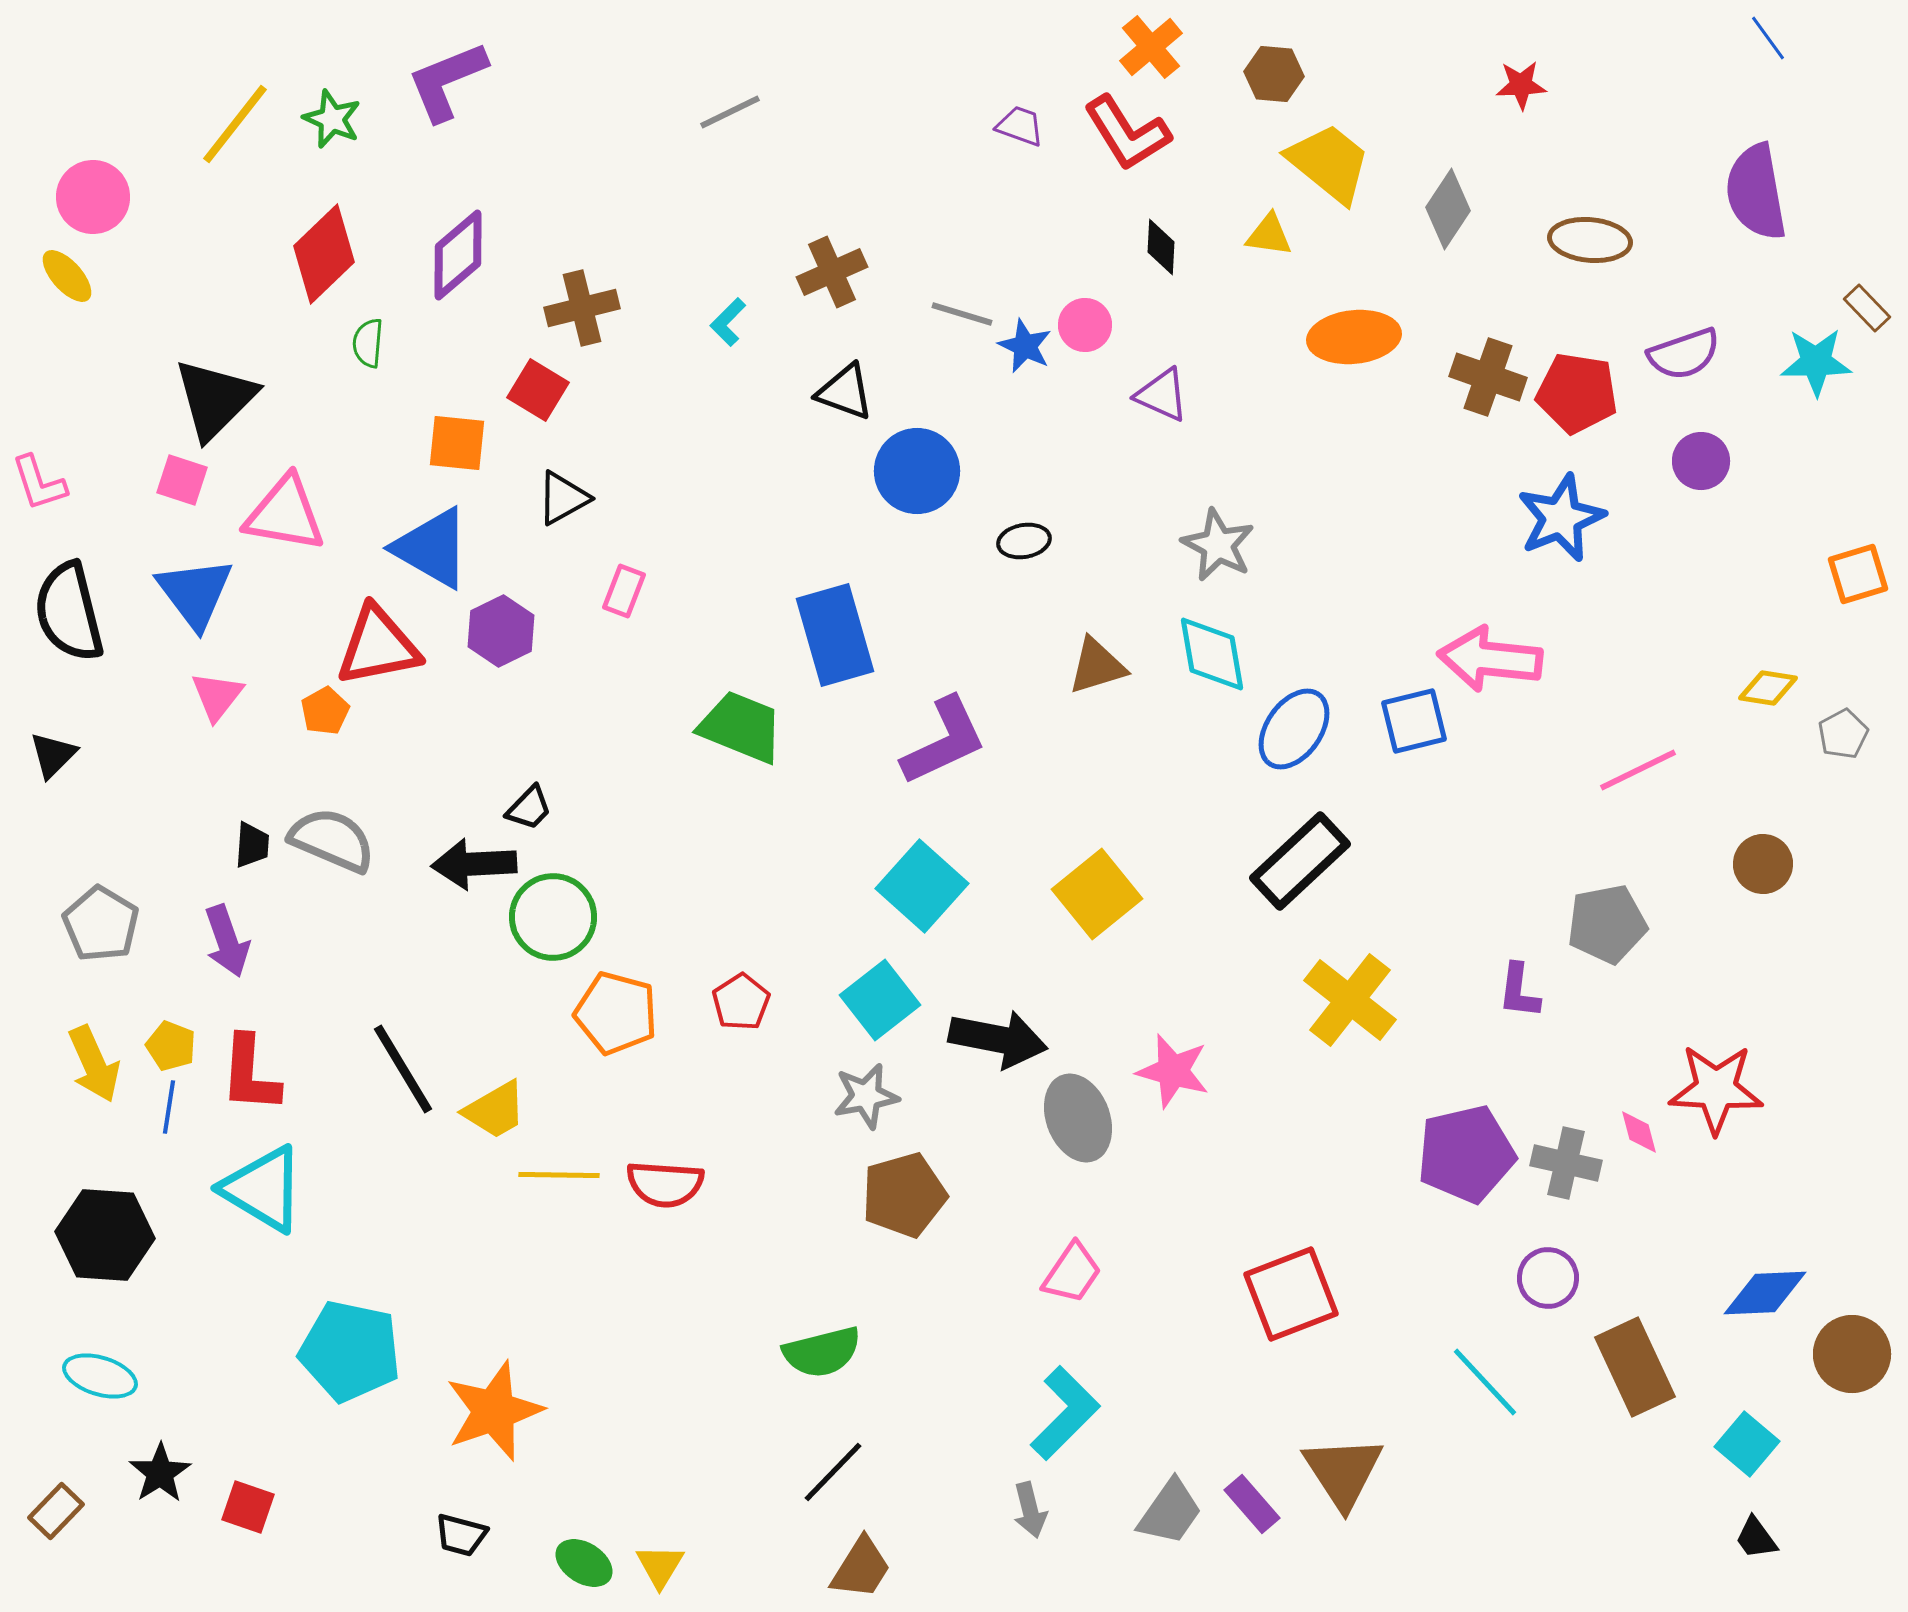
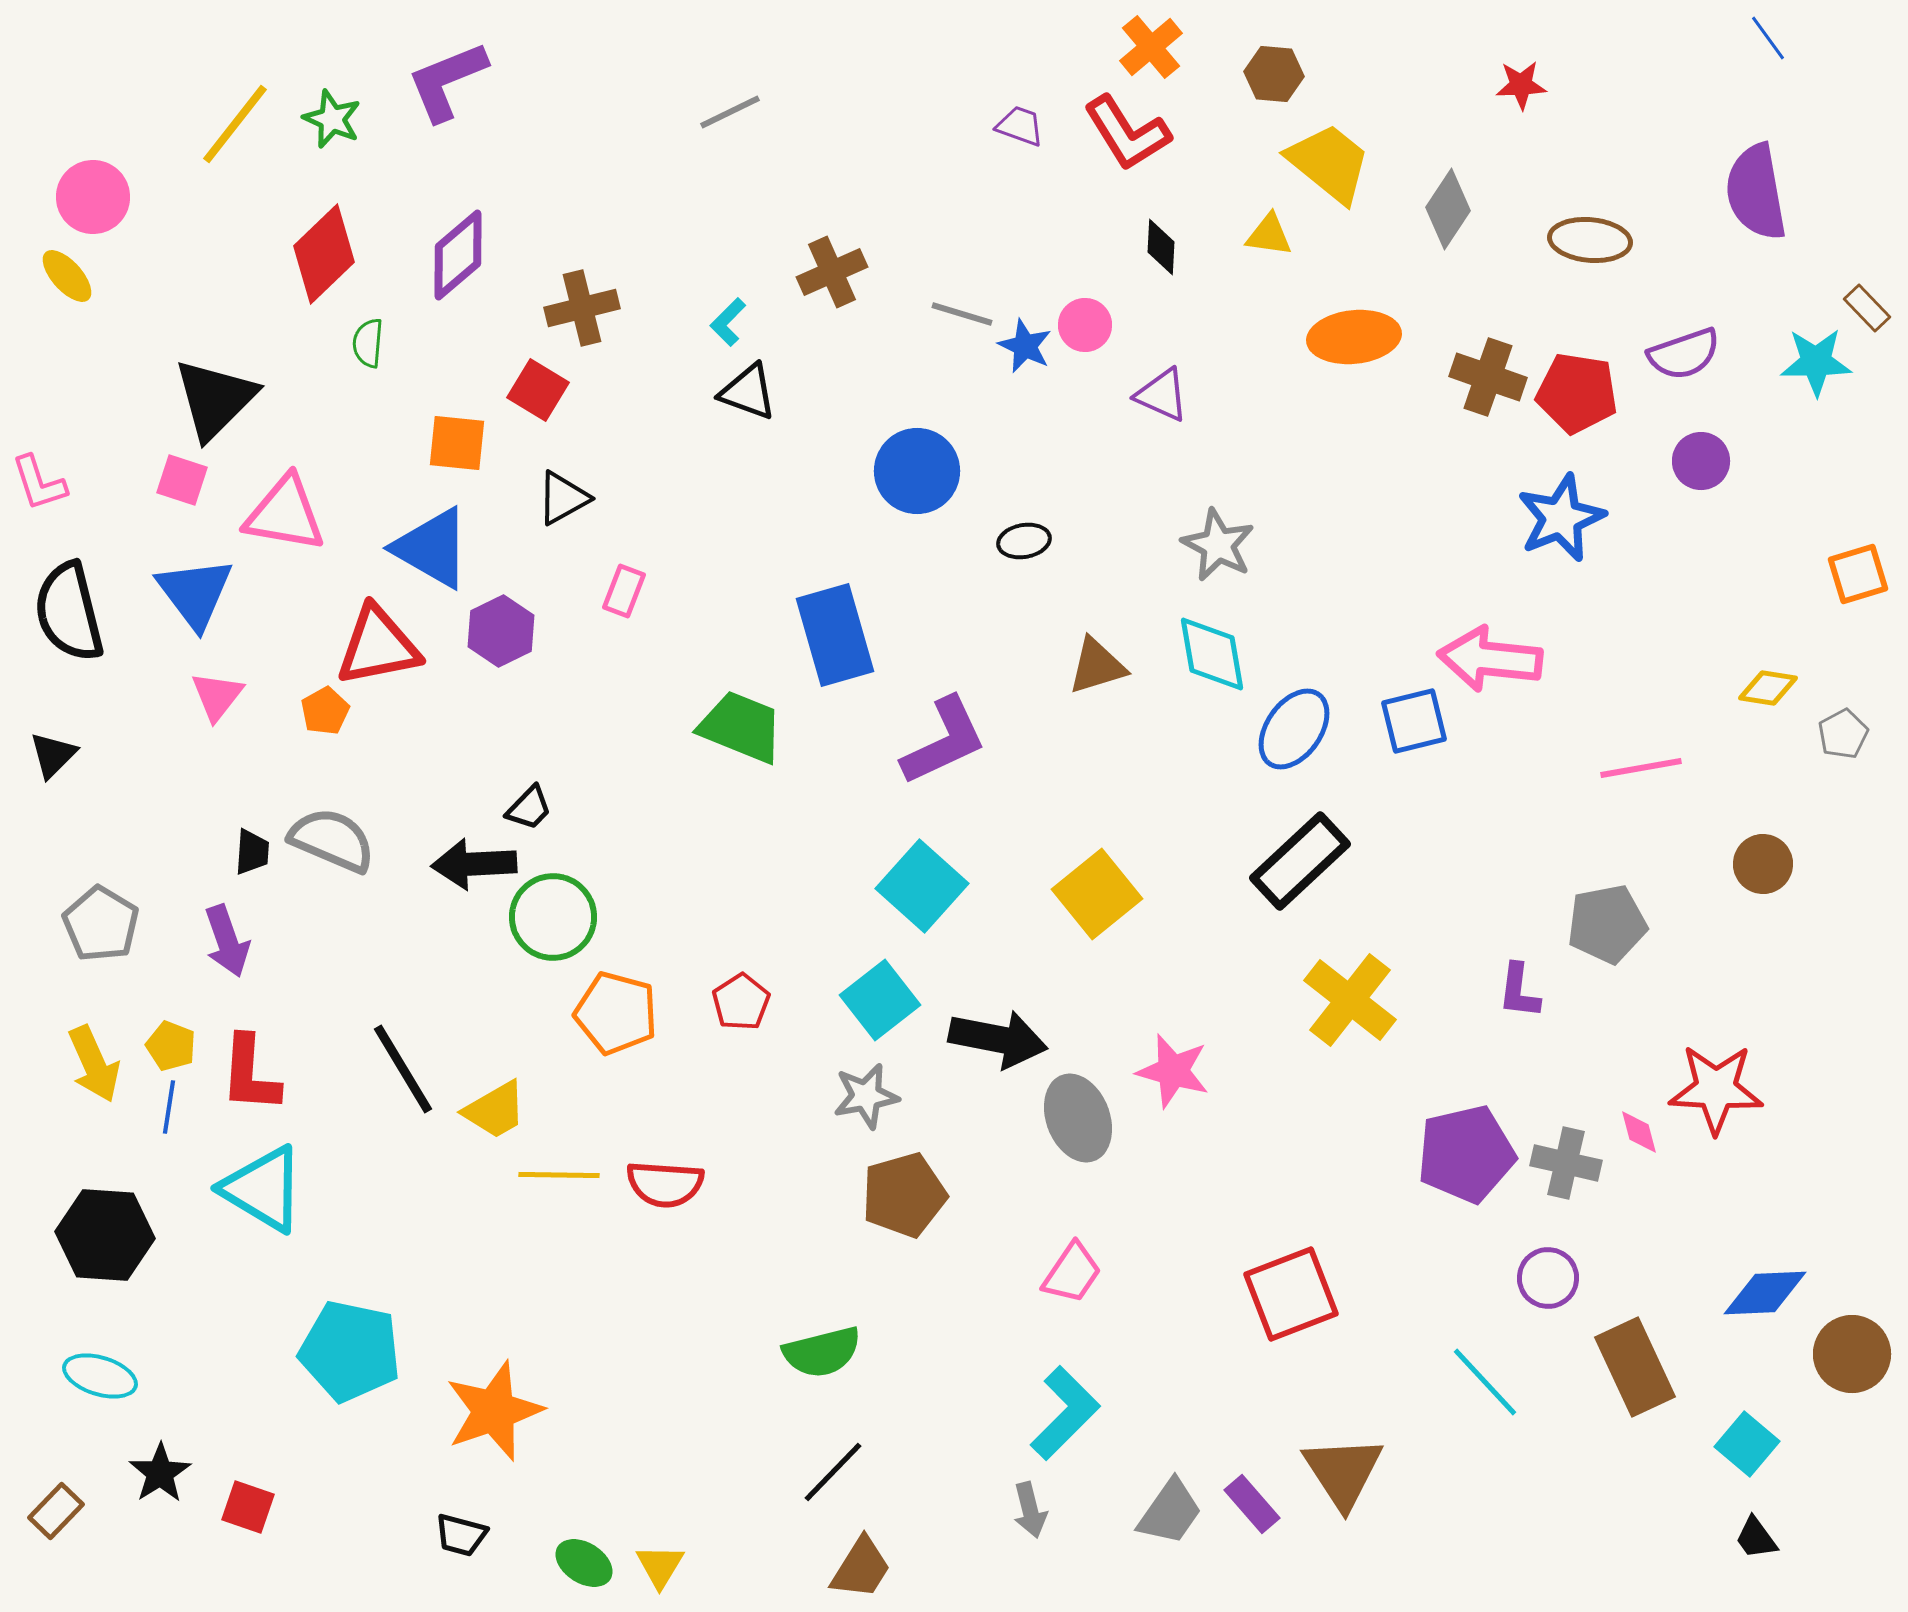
black triangle at (845, 392): moved 97 px left
pink line at (1638, 770): moved 3 px right, 2 px up; rotated 16 degrees clockwise
black trapezoid at (252, 845): moved 7 px down
